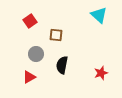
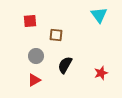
cyan triangle: rotated 12 degrees clockwise
red square: rotated 32 degrees clockwise
gray circle: moved 2 px down
black semicircle: moved 3 px right; rotated 18 degrees clockwise
red triangle: moved 5 px right, 3 px down
